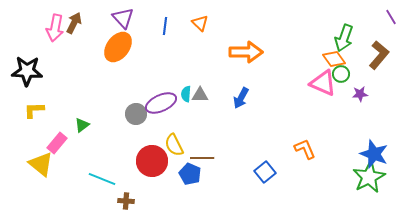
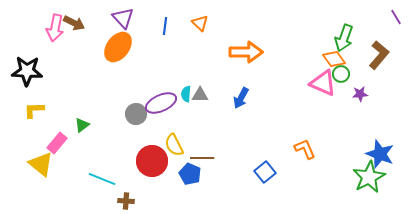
purple line: moved 5 px right
brown arrow: rotated 90 degrees clockwise
blue star: moved 6 px right
